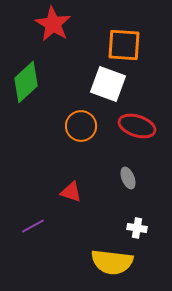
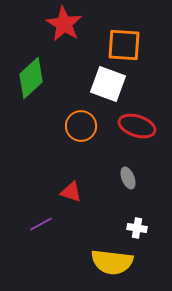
red star: moved 11 px right
green diamond: moved 5 px right, 4 px up
purple line: moved 8 px right, 2 px up
